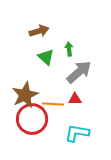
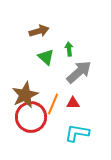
red triangle: moved 2 px left, 4 px down
orange line: rotated 70 degrees counterclockwise
red circle: moved 1 px left, 2 px up
